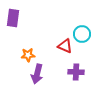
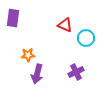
cyan circle: moved 4 px right, 4 px down
red triangle: moved 21 px up
purple cross: rotated 28 degrees counterclockwise
